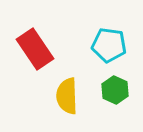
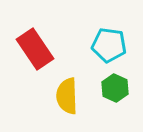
green hexagon: moved 2 px up
